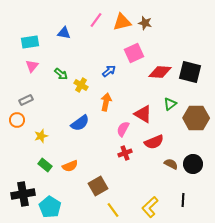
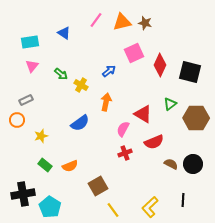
blue triangle: rotated 24 degrees clockwise
red diamond: moved 7 px up; rotated 70 degrees counterclockwise
